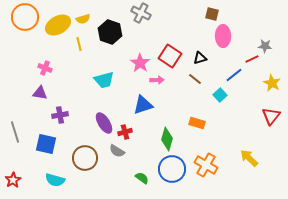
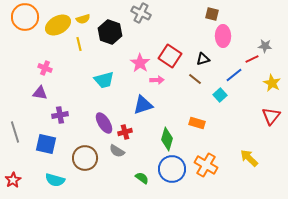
black triangle: moved 3 px right, 1 px down
